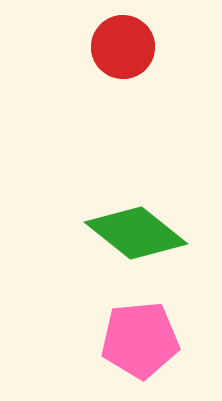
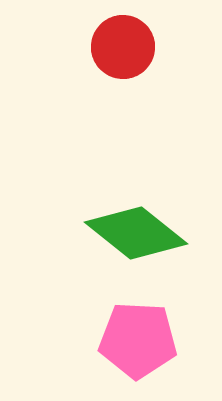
pink pentagon: moved 2 px left; rotated 8 degrees clockwise
